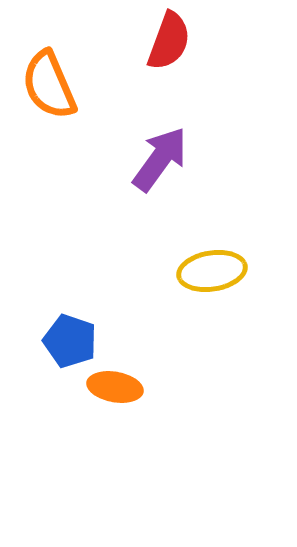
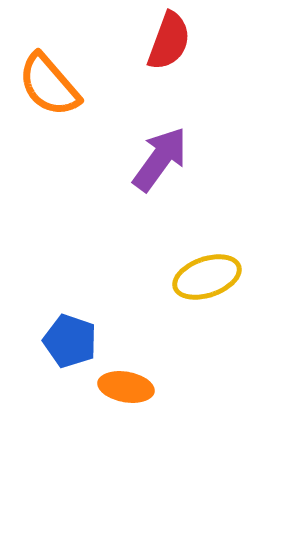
orange semicircle: rotated 18 degrees counterclockwise
yellow ellipse: moved 5 px left, 6 px down; rotated 10 degrees counterclockwise
orange ellipse: moved 11 px right
